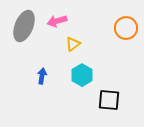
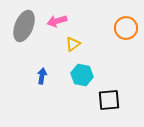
cyan hexagon: rotated 20 degrees counterclockwise
black square: rotated 10 degrees counterclockwise
